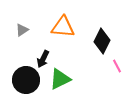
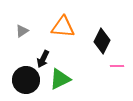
gray triangle: moved 1 px down
pink line: rotated 64 degrees counterclockwise
